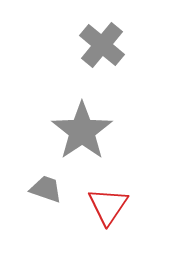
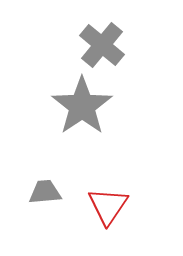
gray star: moved 25 px up
gray trapezoid: moved 1 px left, 3 px down; rotated 24 degrees counterclockwise
